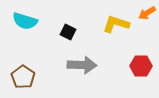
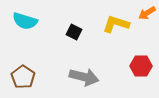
black square: moved 6 px right
gray arrow: moved 2 px right, 12 px down; rotated 12 degrees clockwise
